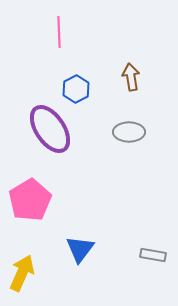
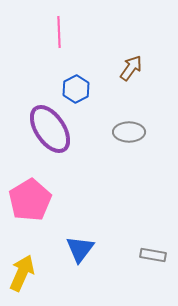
brown arrow: moved 9 px up; rotated 44 degrees clockwise
